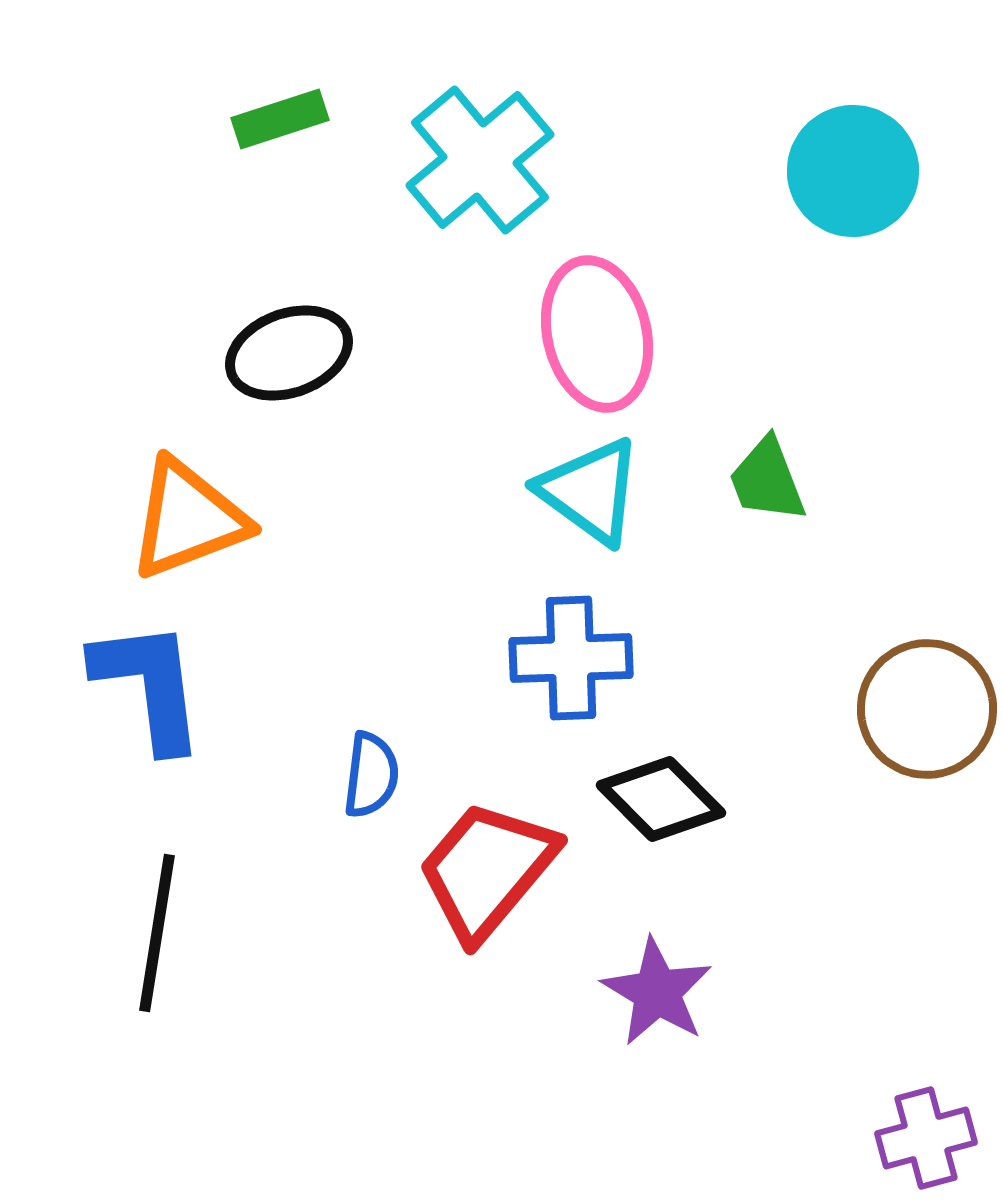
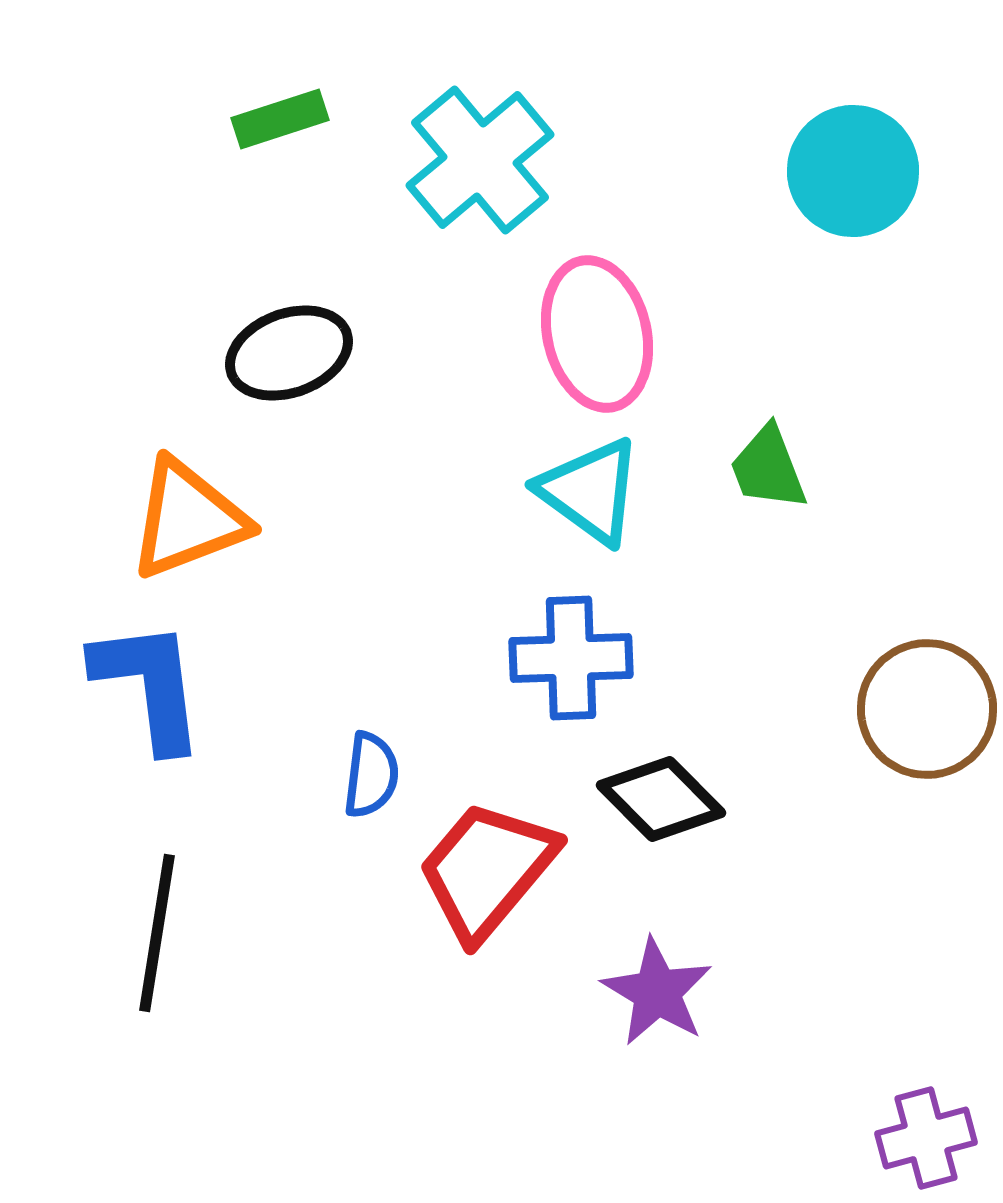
green trapezoid: moved 1 px right, 12 px up
